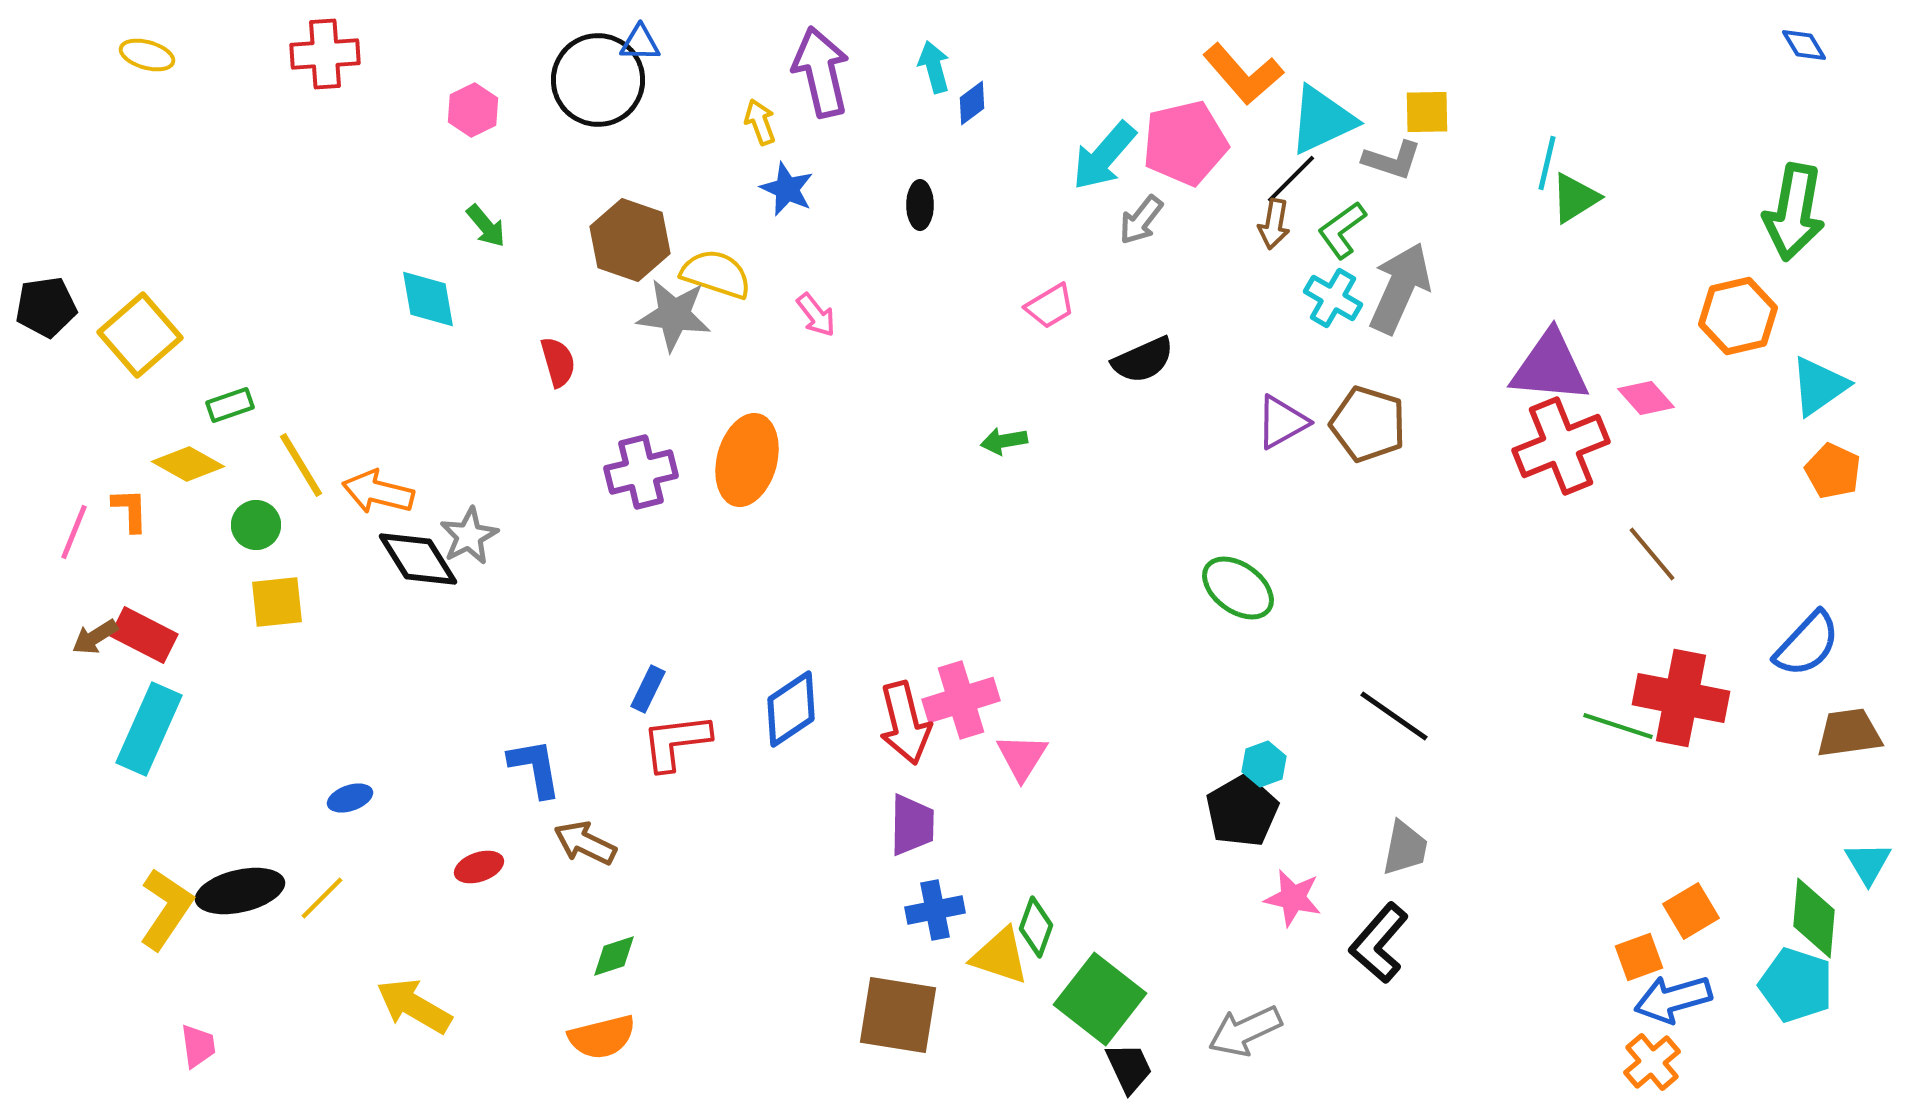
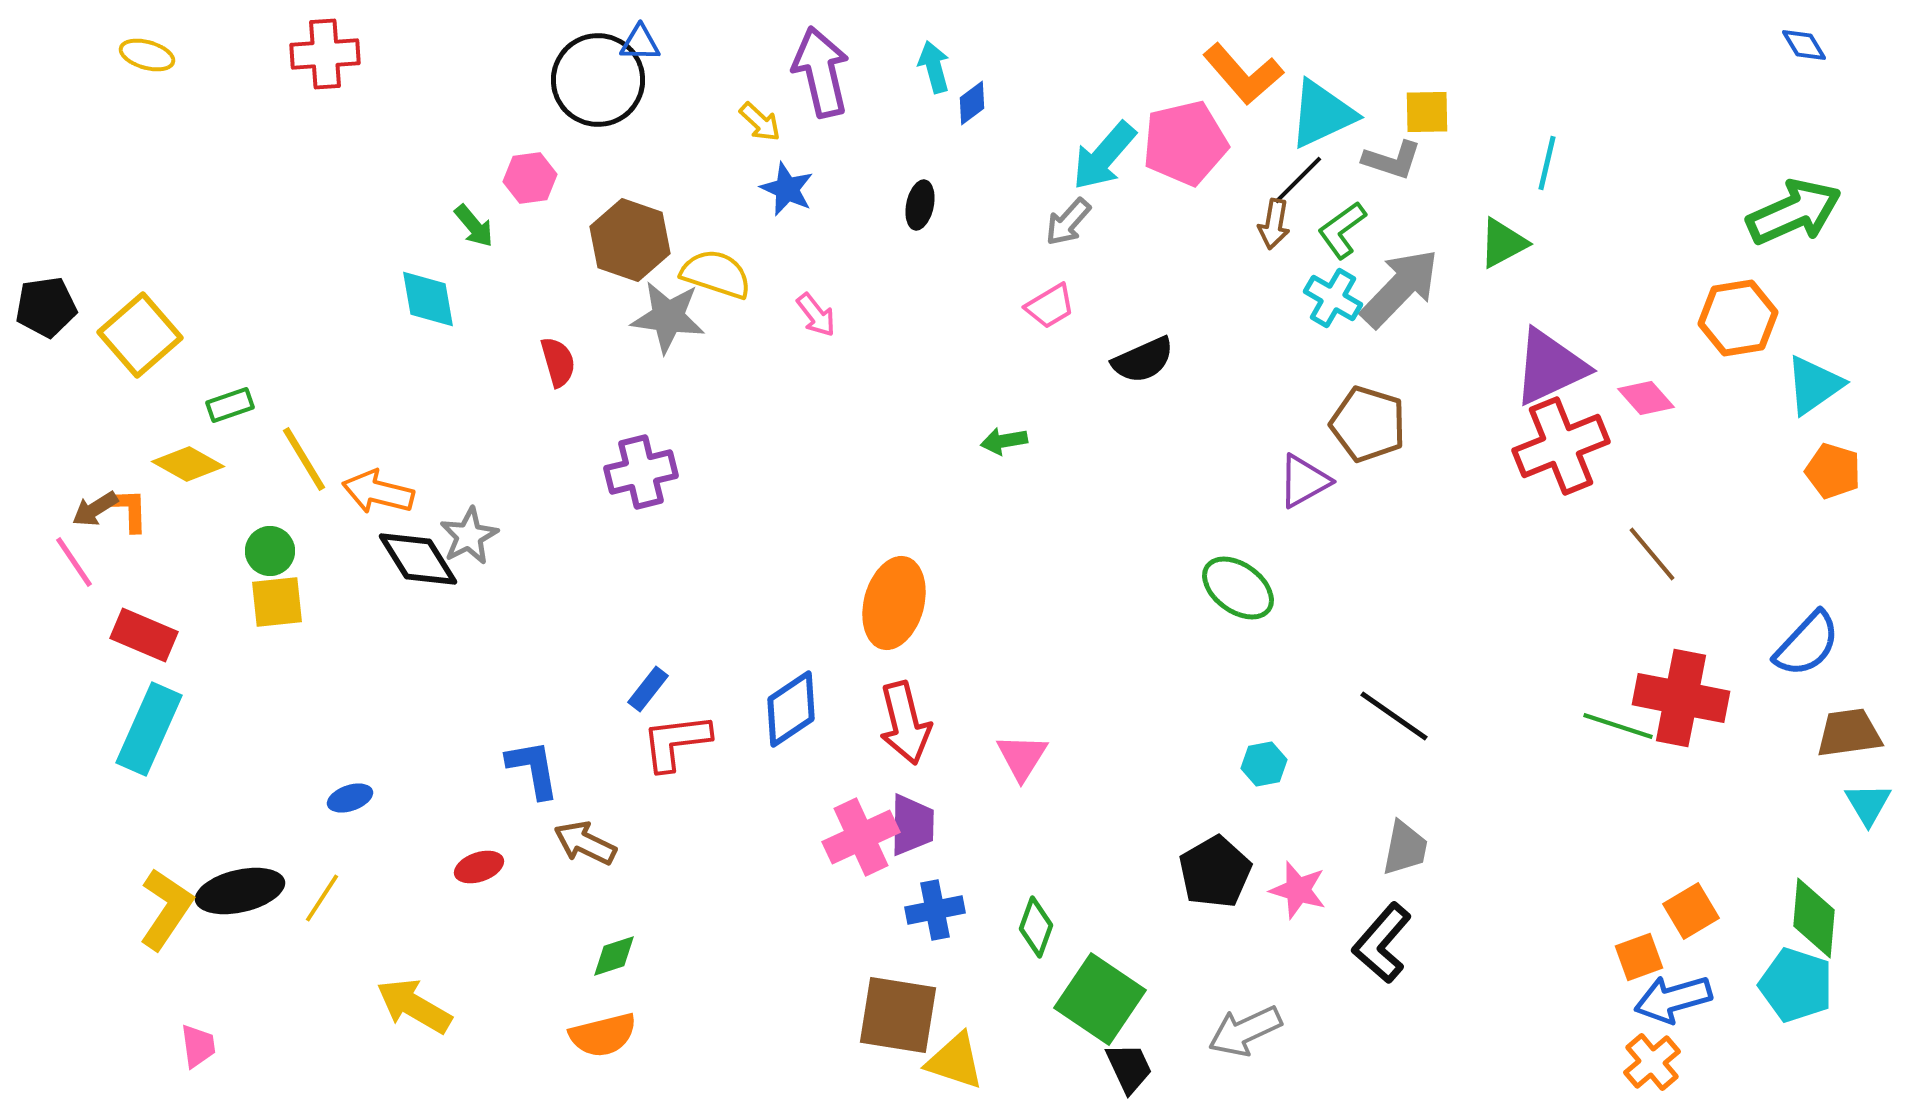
pink hexagon at (473, 110): moved 57 px right, 68 px down; rotated 18 degrees clockwise
cyan triangle at (1322, 120): moved 6 px up
yellow arrow at (760, 122): rotated 153 degrees clockwise
black line at (1291, 179): moved 7 px right, 1 px down
green triangle at (1575, 198): moved 72 px left, 45 px down; rotated 4 degrees clockwise
black ellipse at (920, 205): rotated 12 degrees clockwise
green arrow at (1794, 212): rotated 124 degrees counterclockwise
gray arrow at (1141, 220): moved 73 px left, 2 px down; rotated 4 degrees clockwise
green arrow at (486, 226): moved 12 px left
gray arrow at (1400, 288): rotated 20 degrees clockwise
gray star at (674, 315): moved 6 px left, 2 px down
orange hexagon at (1738, 316): moved 2 px down; rotated 4 degrees clockwise
purple triangle at (1550, 367): rotated 30 degrees counterclockwise
cyan triangle at (1819, 386): moved 5 px left, 1 px up
purple triangle at (1282, 422): moved 22 px right, 59 px down
orange ellipse at (747, 460): moved 147 px right, 143 px down
yellow line at (301, 465): moved 3 px right, 6 px up
orange pentagon at (1833, 471): rotated 8 degrees counterclockwise
green circle at (256, 525): moved 14 px right, 26 px down
pink line at (74, 532): moved 30 px down; rotated 56 degrees counterclockwise
red rectangle at (144, 635): rotated 4 degrees counterclockwise
brown arrow at (95, 637): moved 128 px up
blue rectangle at (648, 689): rotated 12 degrees clockwise
pink cross at (961, 700): moved 100 px left, 137 px down; rotated 8 degrees counterclockwise
cyan hexagon at (1264, 764): rotated 9 degrees clockwise
blue L-shape at (535, 768): moved 2 px left, 1 px down
black pentagon at (1242, 811): moved 27 px left, 61 px down
cyan triangle at (1868, 863): moved 59 px up
yellow line at (322, 898): rotated 12 degrees counterclockwise
pink star at (1293, 898): moved 5 px right, 8 px up; rotated 4 degrees clockwise
black L-shape at (1379, 943): moved 3 px right
yellow triangle at (1000, 956): moved 45 px left, 105 px down
green square at (1100, 999): rotated 4 degrees counterclockwise
orange semicircle at (602, 1037): moved 1 px right, 2 px up
